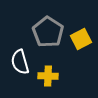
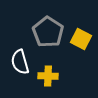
yellow square: rotated 35 degrees counterclockwise
